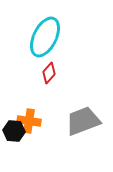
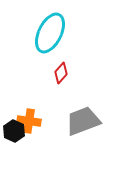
cyan ellipse: moved 5 px right, 4 px up
red diamond: moved 12 px right
black hexagon: rotated 20 degrees clockwise
